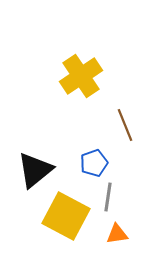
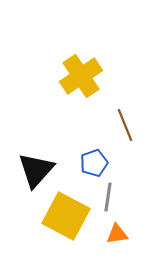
black triangle: moved 1 px right; rotated 9 degrees counterclockwise
